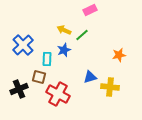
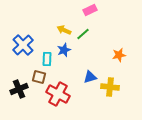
green line: moved 1 px right, 1 px up
